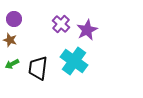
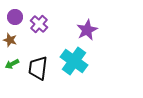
purple circle: moved 1 px right, 2 px up
purple cross: moved 22 px left
